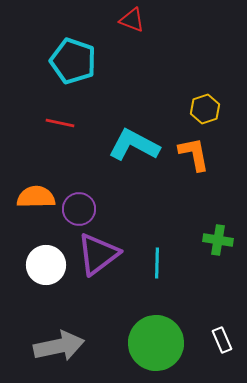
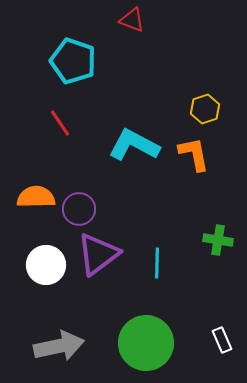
red line: rotated 44 degrees clockwise
green circle: moved 10 px left
